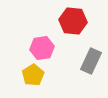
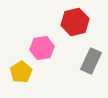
red hexagon: moved 2 px right, 1 px down; rotated 20 degrees counterclockwise
yellow pentagon: moved 12 px left, 3 px up
